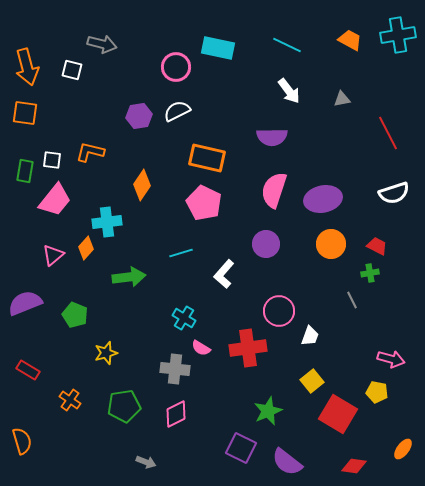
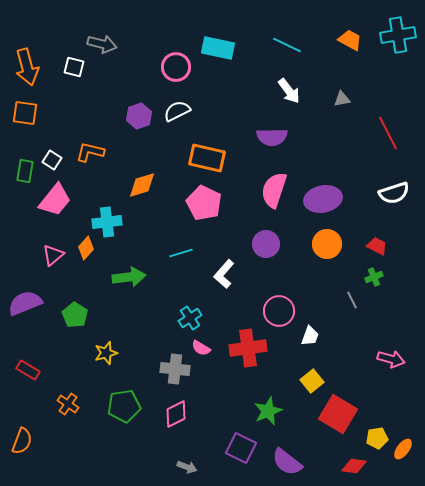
white square at (72, 70): moved 2 px right, 3 px up
purple hexagon at (139, 116): rotated 10 degrees counterclockwise
white square at (52, 160): rotated 24 degrees clockwise
orange diamond at (142, 185): rotated 40 degrees clockwise
orange circle at (331, 244): moved 4 px left
green cross at (370, 273): moved 4 px right, 4 px down; rotated 12 degrees counterclockwise
green pentagon at (75, 315): rotated 10 degrees clockwise
cyan cross at (184, 318): moved 6 px right; rotated 25 degrees clockwise
yellow pentagon at (377, 392): moved 46 px down; rotated 20 degrees counterclockwise
orange cross at (70, 400): moved 2 px left, 4 px down
orange semicircle at (22, 441): rotated 36 degrees clockwise
gray arrow at (146, 462): moved 41 px right, 5 px down
